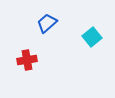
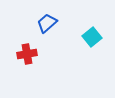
red cross: moved 6 px up
